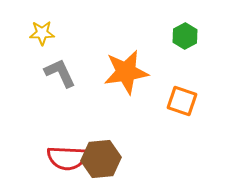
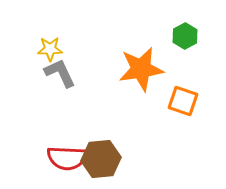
yellow star: moved 8 px right, 16 px down
orange star: moved 15 px right, 3 px up
orange square: moved 1 px right
